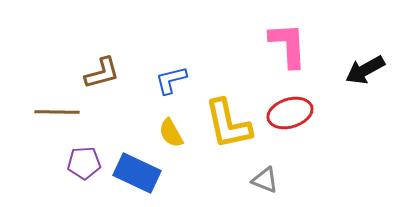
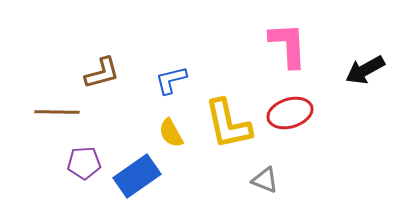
blue rectangle: moved 3 px down; rotated 60 degrees counterclockwise
